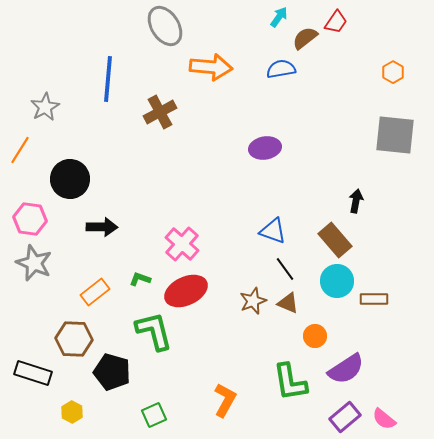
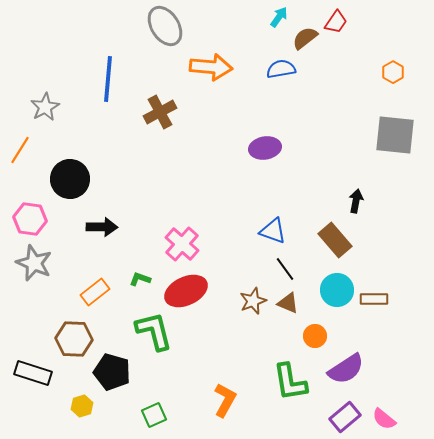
cyan circle at (337, 281): moved 9 px down
yellow hexagon at (72, 412): moved 10 px right, 6 px up; rotated 15 degrees clockwise
